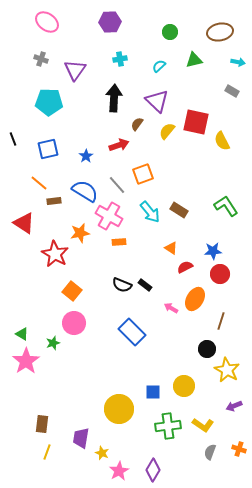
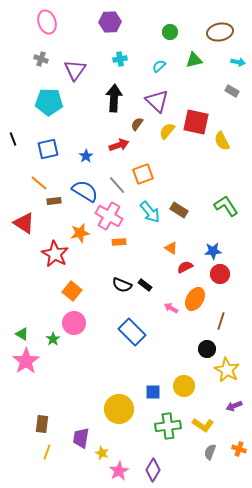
pink ellipse at (47, 22): rotated 35 degrees clockwise
green star at (53, 343): moved 4 px up; rotated 16 degrees counterclockwise
